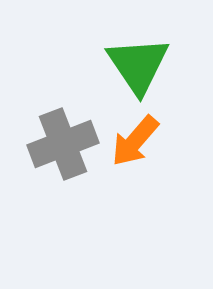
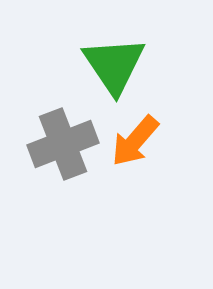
green triangle: moved 24 px left
